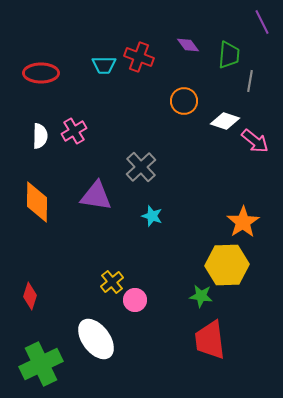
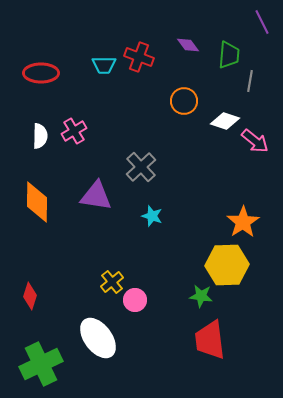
white ellipse: moved 2 px right, 1 px up
